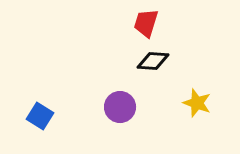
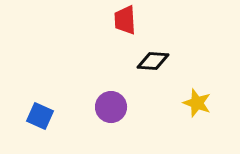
red trapezoid: moved 21 px left, 3 px up; rotated 20 degrees counterclockwise
purple circle: moved 9 px left
blue square: rotated 8 degrees counterclockwise
